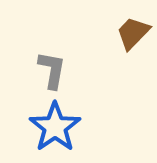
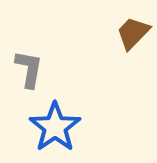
gray L-shape: moved 23 px left, 1 px up
